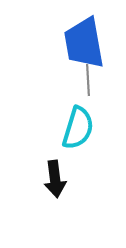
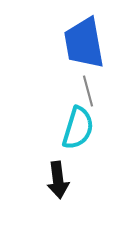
gray line: moved 11 px down; rotated 12 degrees counterclockwise
black arrow: moved 3 px right, 1 px down
